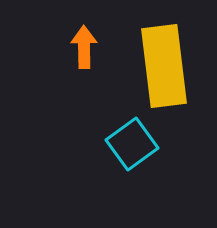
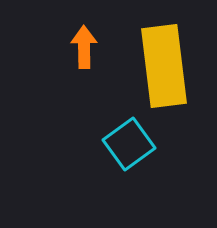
cyan square: moved 3 px left
